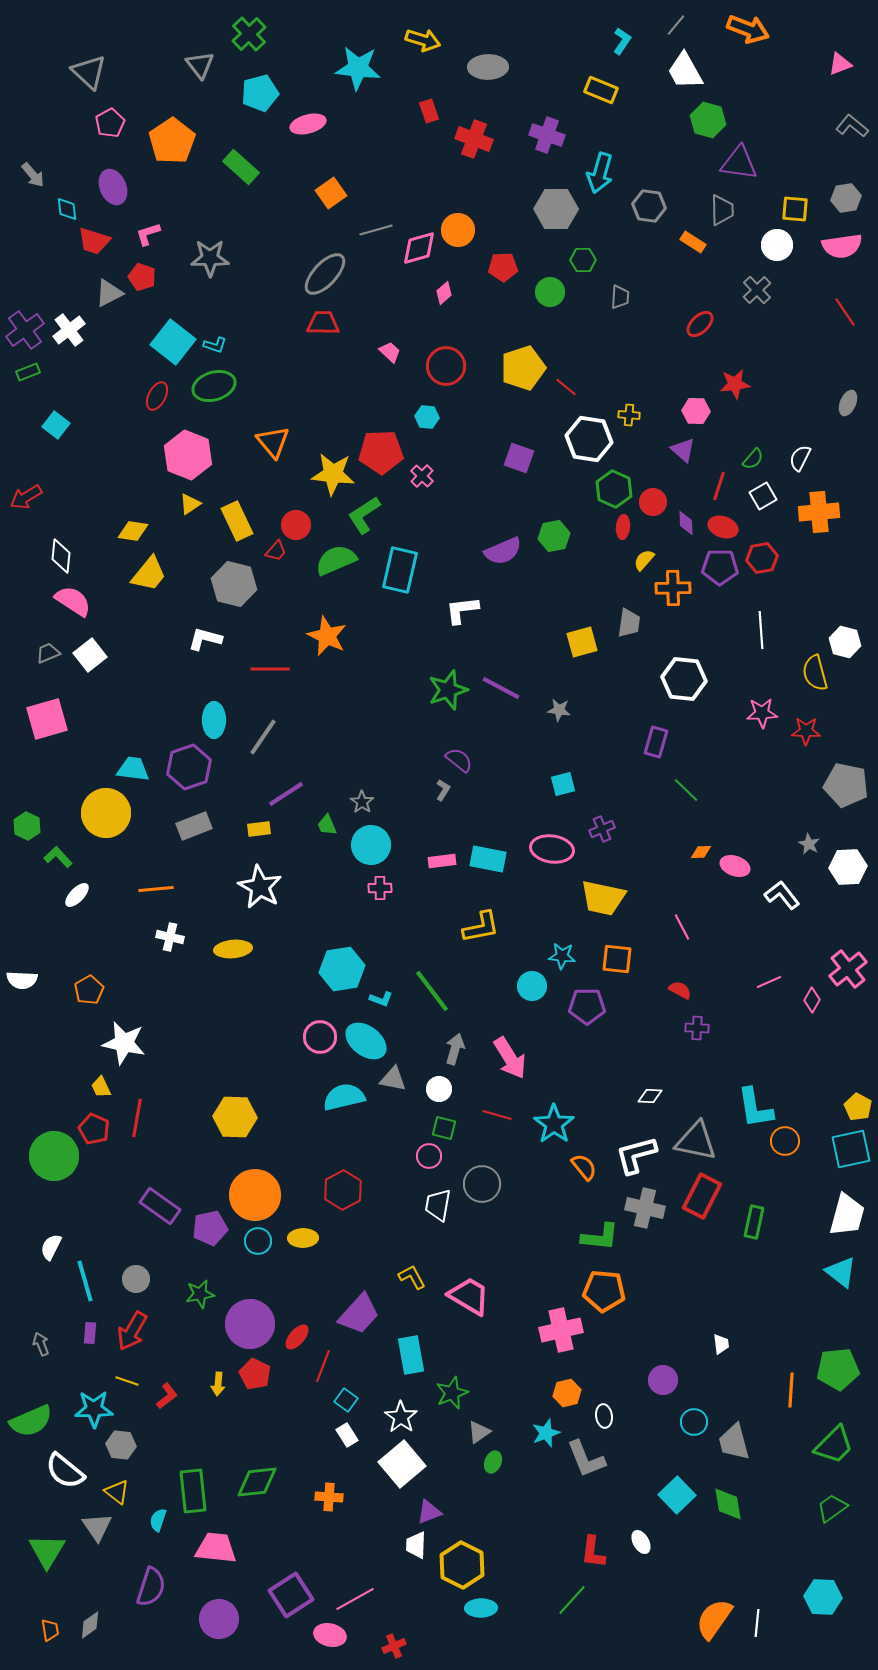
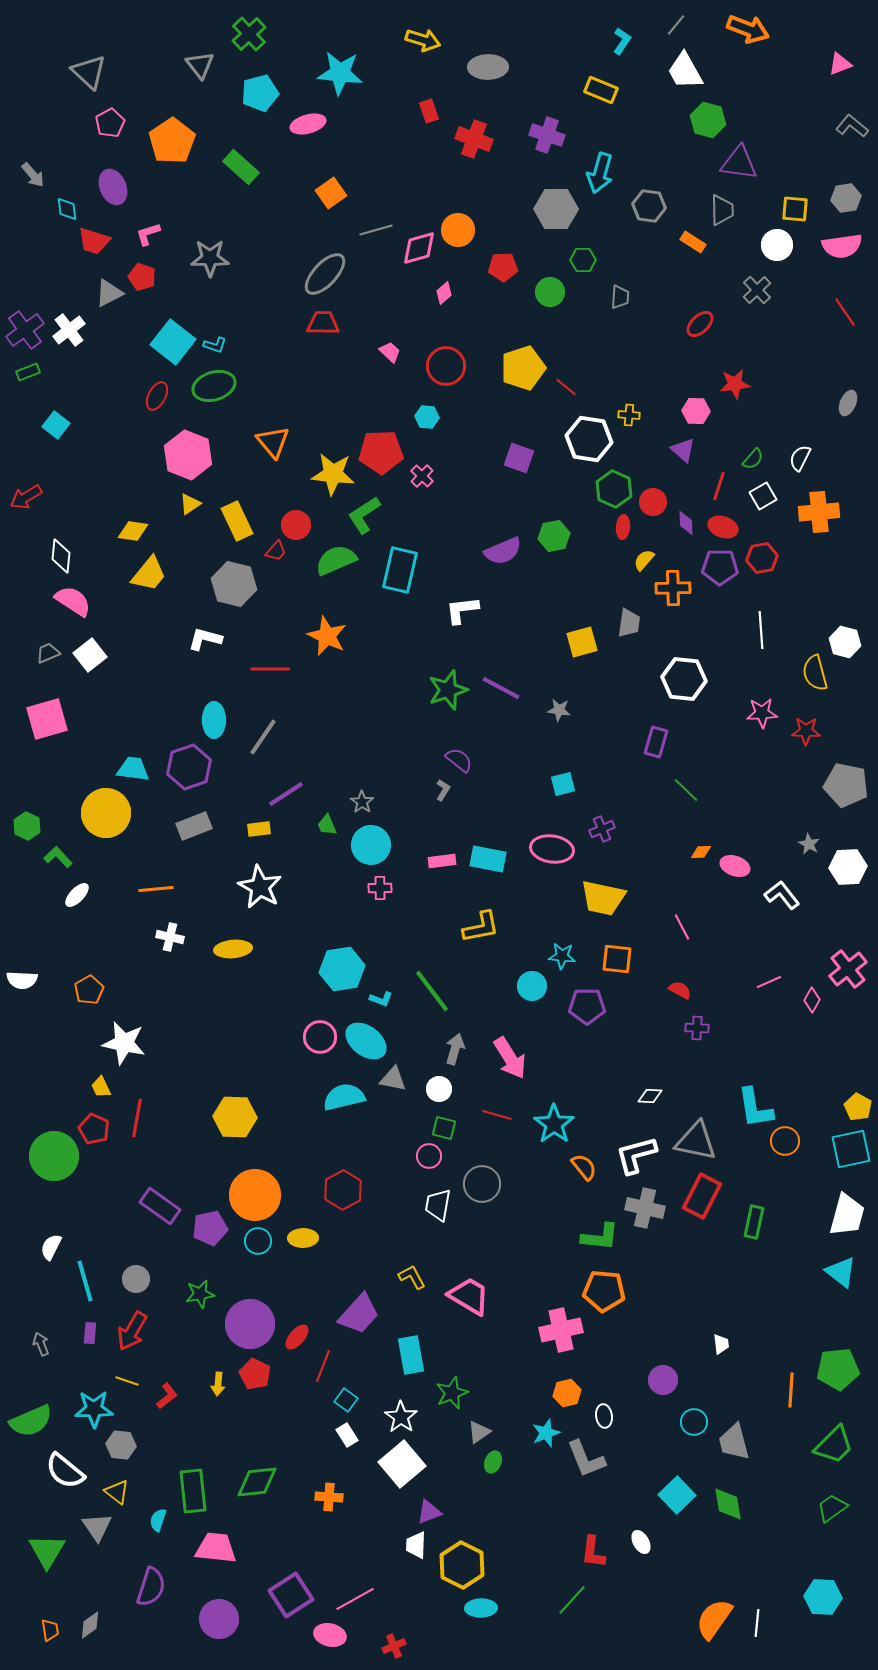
cyan star at (358, 68): moved 18 px left, 5 px down
